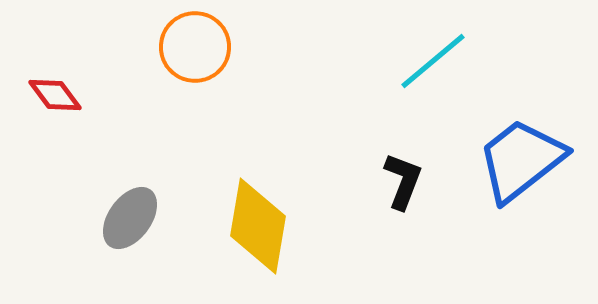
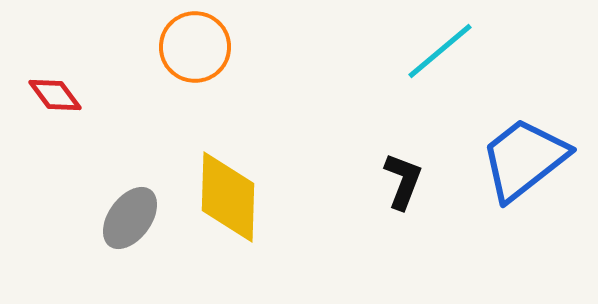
cyan line: moved 7 px right, 10 px up
blue trapezoid: moved 3 px right, 1 px up
yellow diamond: moved 30 px left, 29 px up; rotated 8 degrees counterclockwise
